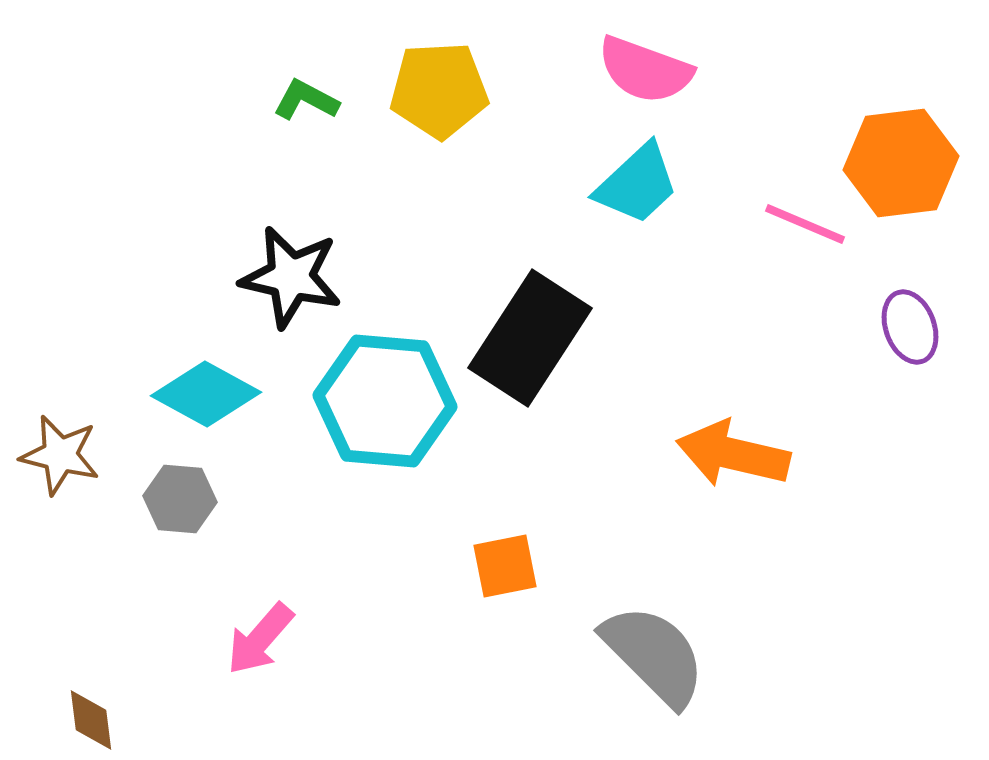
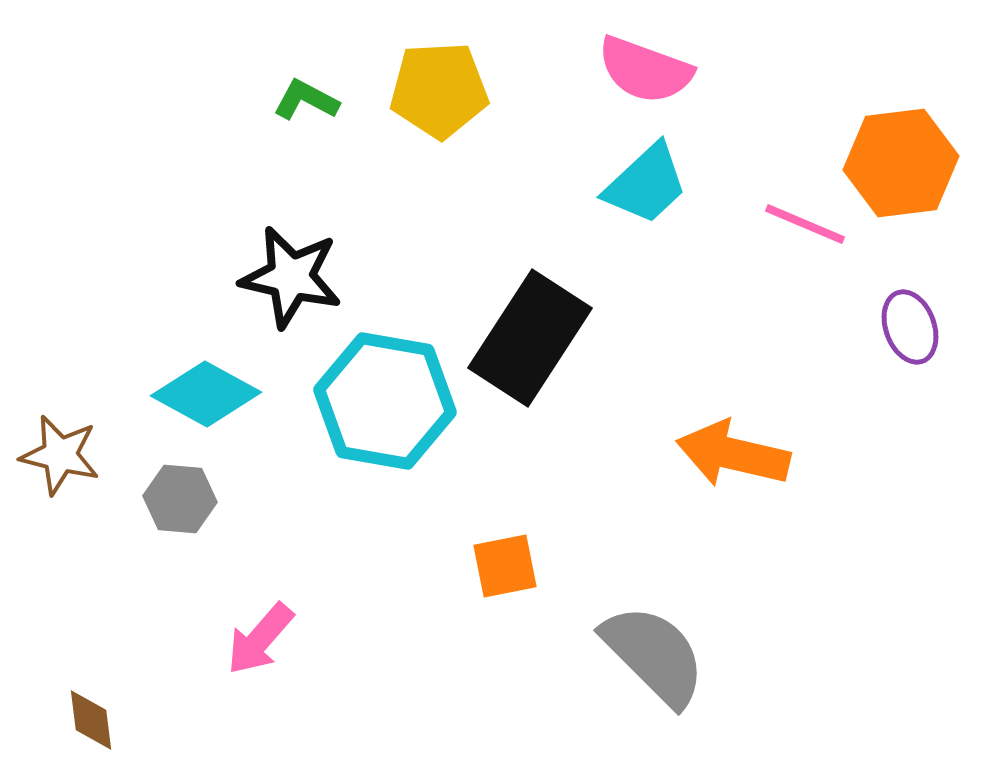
cyan trapezoid: moved 9 px right
cyan hexagon: rotated 5 degrees clockwise
